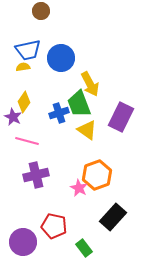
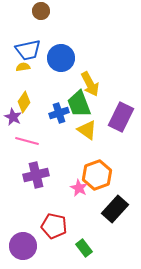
black rectangle: moved 2 px right, 8 px up
purple circle: moved 4 px down
